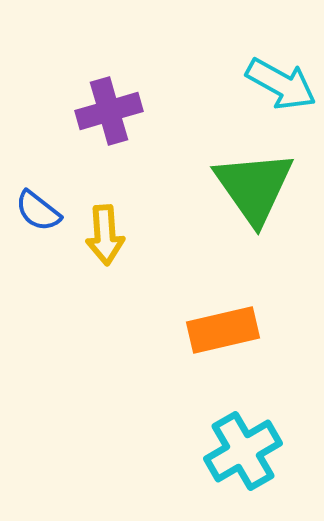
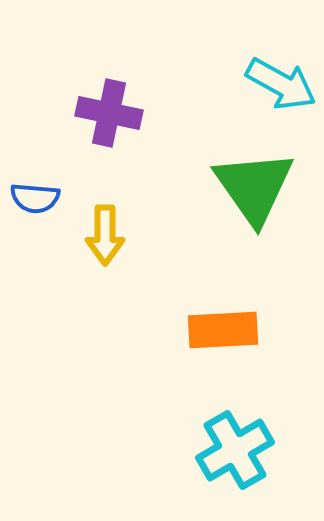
purple cross: moved 2 px down; rotated 28 degrees clockwise
blue semicircle: moved 3 px left, 13 px up; rotated 33 degrees counterclockwise
yellow arrow: rotated 4 degrees clockwise
orange rectangle: rotated 10 degrees clockwise
cyan cross: moved 8 px left, 1 px up
